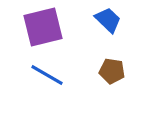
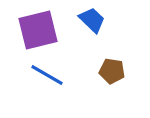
blue trapezoid: moved 16 px left
purple square: moved 5 px left, 3 px down
